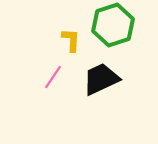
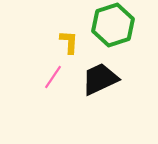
yellow L-shape: moved 2 px left, 2 px down
black trapezoid: moved 1 px left
